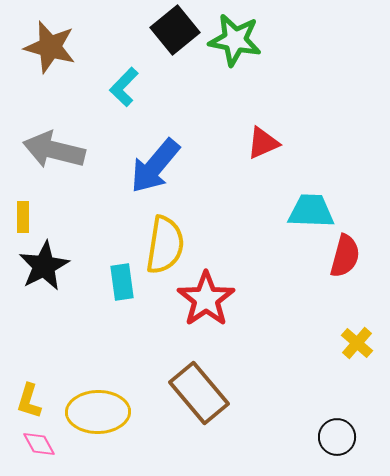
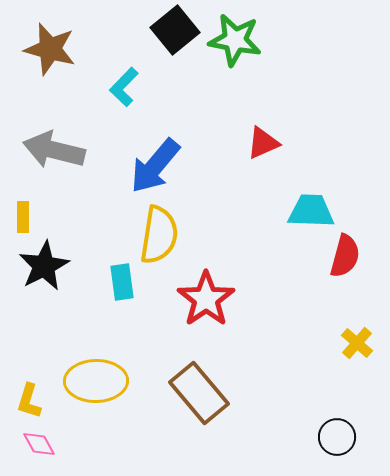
brown star: moved 2 px down
yellow semicircle: moved 6 px left, 10 px up
yellow ellipse: moved 2 px left, 31 px up
